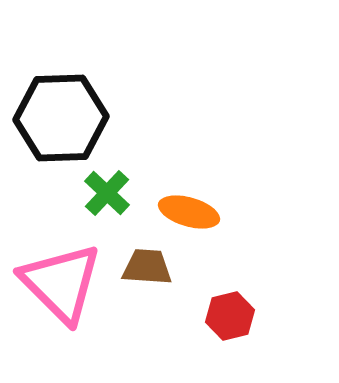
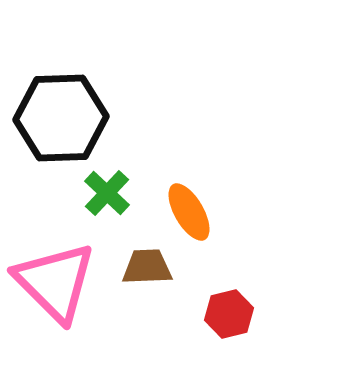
orange ellipse: rotated 44 degrees clockwise
brown trapezoid: rotated 6 degrees counterclockwise
pink triangle: moved 6 px left, 1 px up
red hexagon: moved 1 px left, 2 px up
